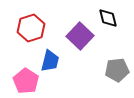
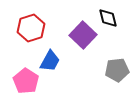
purple square: moved 3 px right, 1 px up
blue trapezoid: rotated 15 degrees clockwise
